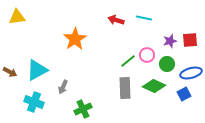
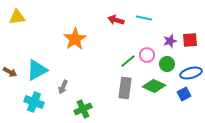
gray rectangle: rotated 10 degrees clockwise
